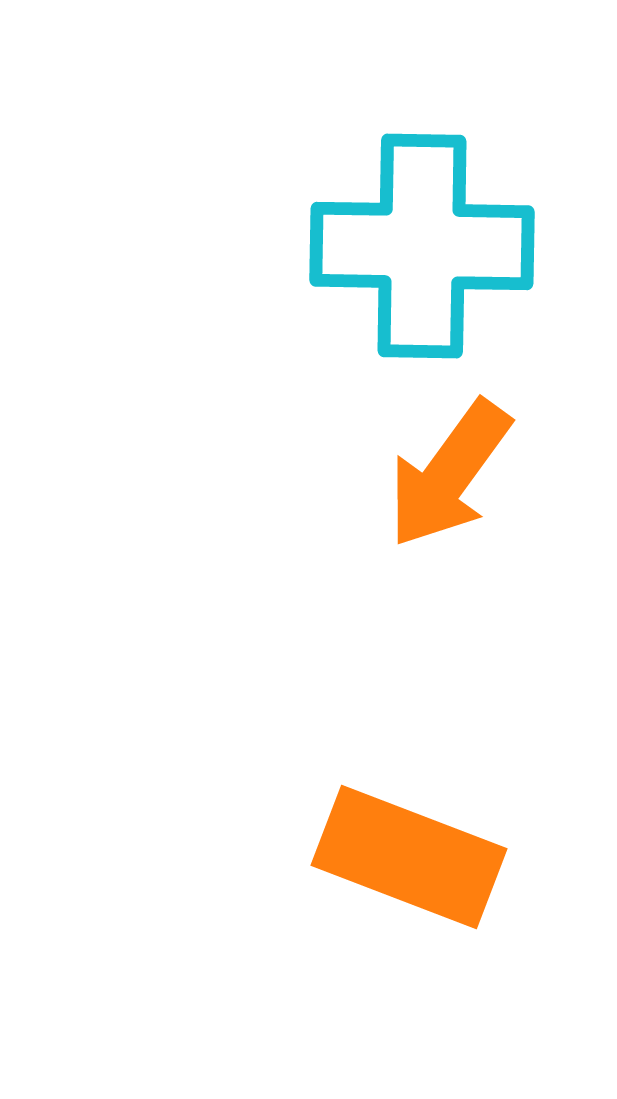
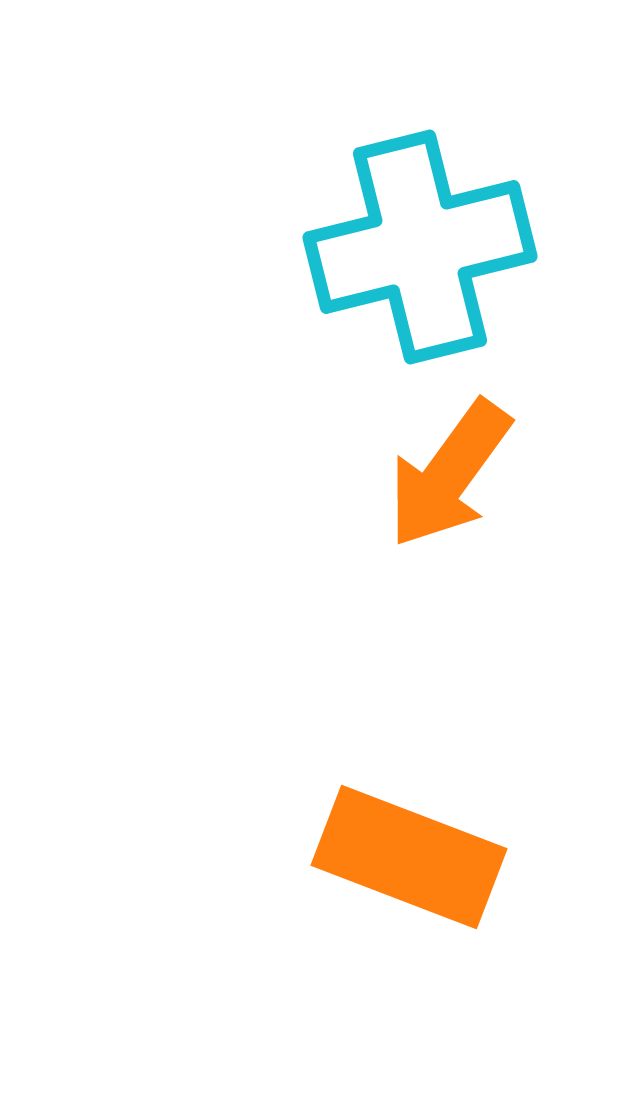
cyan cross: moved 2 px left, 1 px down; rotated 15 degrees counterclockwise
